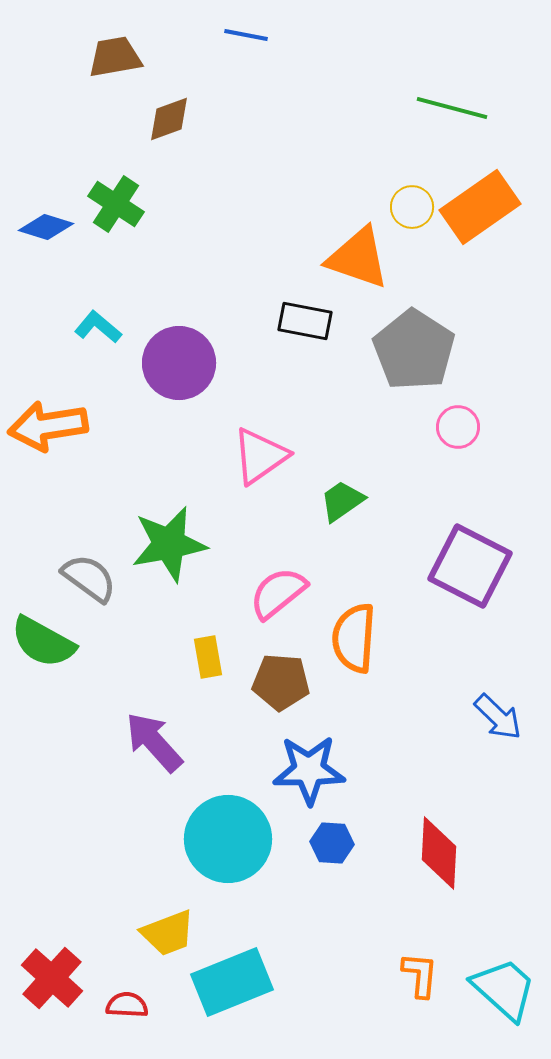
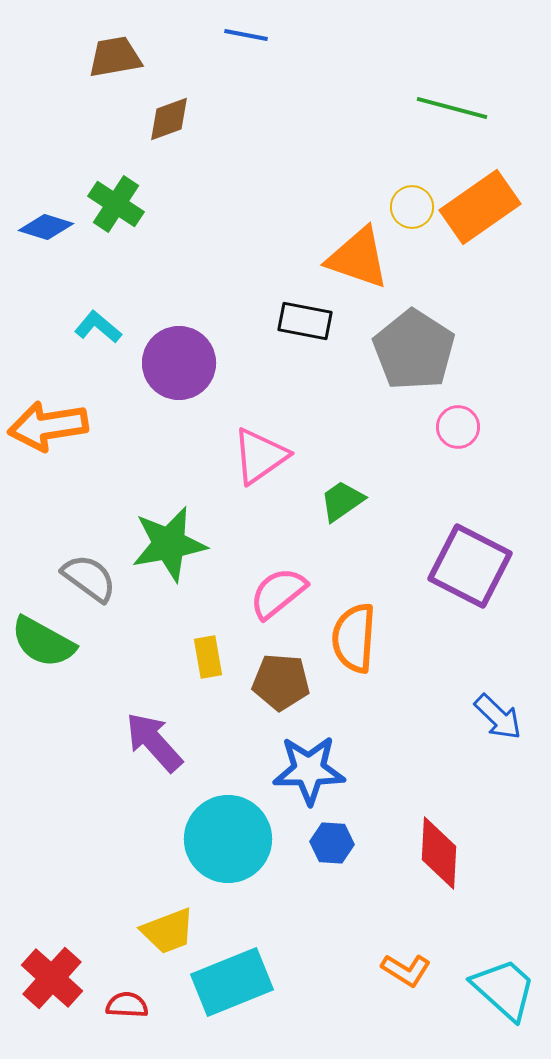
yellow trapezoid: moved 2 px up
orange L-shape: moved 14 px left, 5 px up; rotated 117 degrees clockwise
